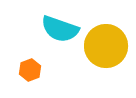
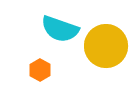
orange hexagon: moved 10 px right; rotated 10 degrees counterclockwise
